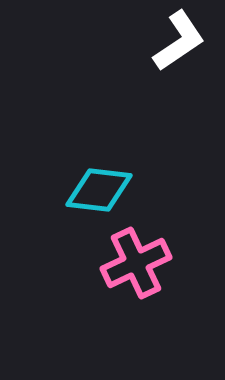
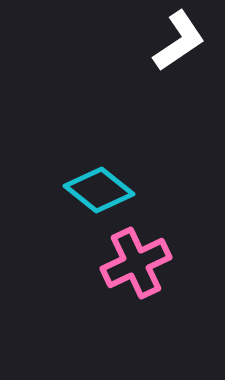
cyan diamond: rotated 32 degrees clockwise
